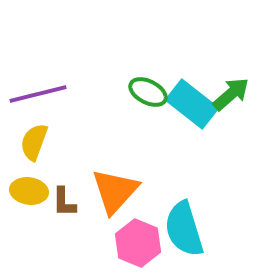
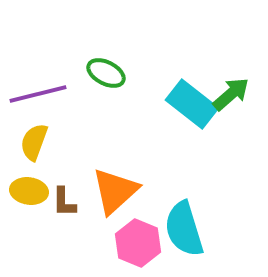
green ellipse: moved 42 px left, 19 px up
orange triangle: rotated 6 degrees clockwise
